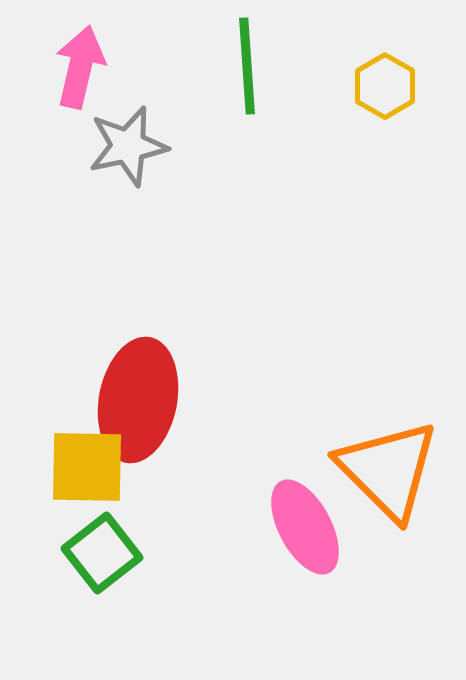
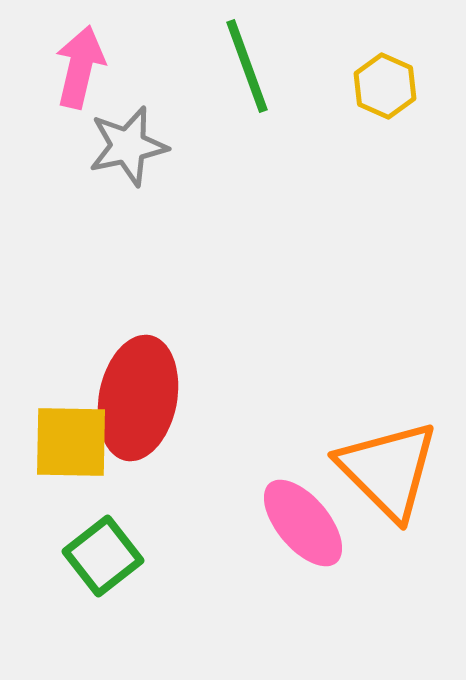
green line: rotated 16 degrees counterclockwise
yellow hexagon: rotated 6 degrees counterclockwise
red ellipse: moved 2 px up
yellow square: moved 16 px left, 25 px up
pink ellipse: moved 2 px left, 4 px up; rotated 12 degrees counterclockwise
green square: moved 1 px right, 3 px down
